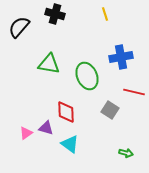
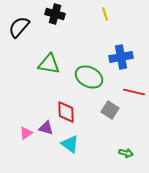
green ellipse: moved 2 px right, 1 px down; rotated 40 degrees counterclockwise
